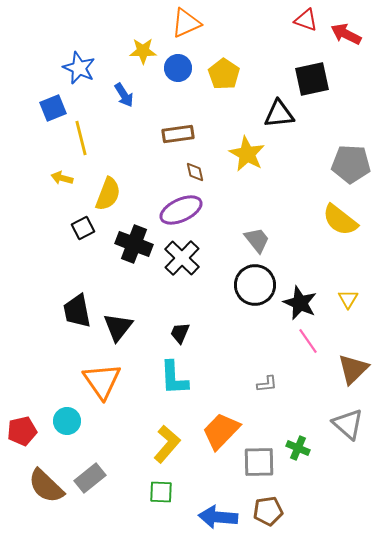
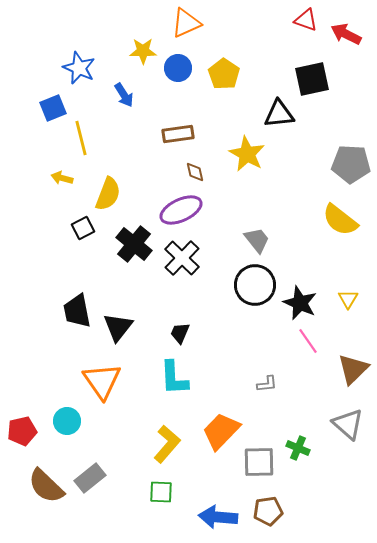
black cross at (134, 244): rotated 18 degrees clockwise
